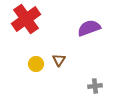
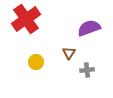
brown triangle: moved 10 px right, 7 px up
yellow circle: moved 2 px up
gray cross: moved 8 px left, 16 px up
